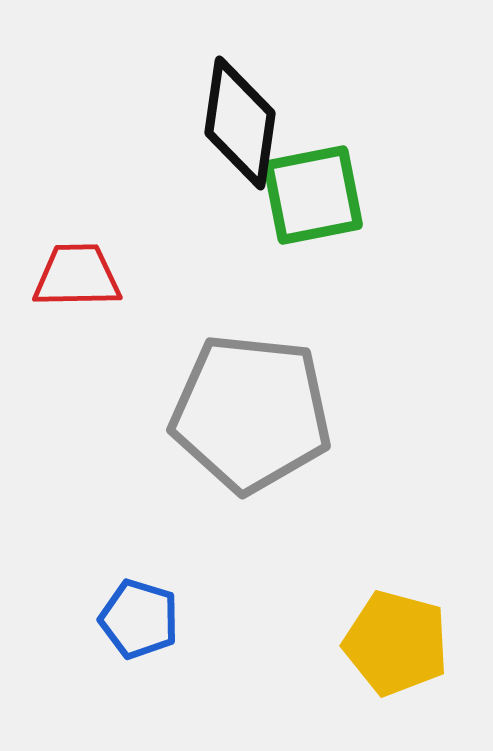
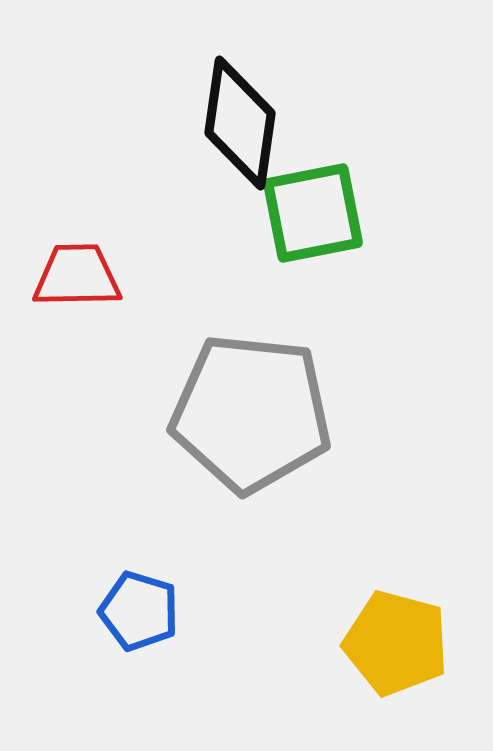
green square: moved 18 px down
blue pentagon: moved 8 px up
